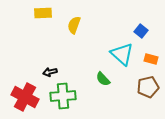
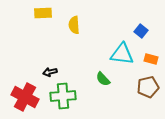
yellow semicircle: rotated 24 degrees counterclockwise
cyan triangle: rotated 35 degrees counterclockwise
